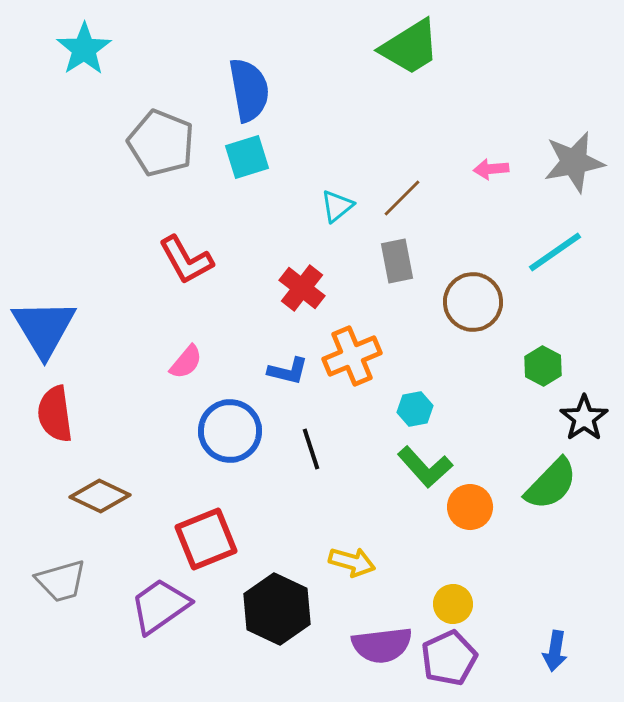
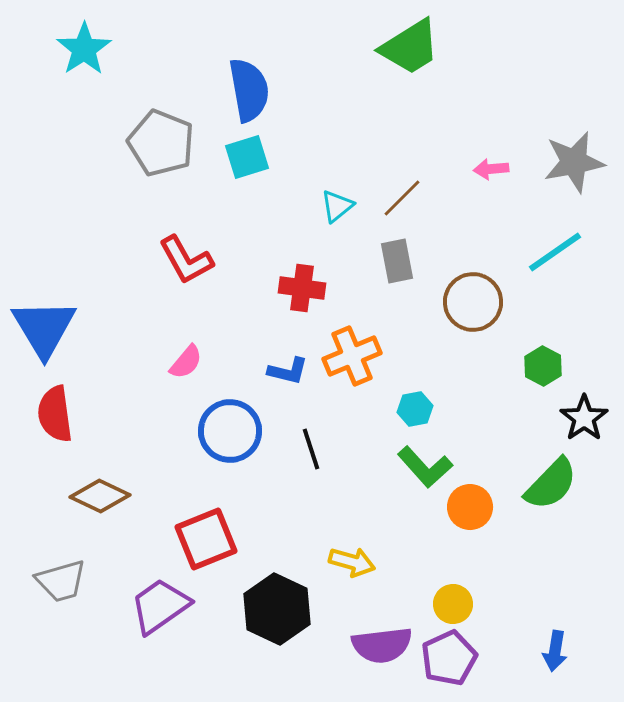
red cross: rotated 30 degrees counterclockwise
